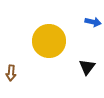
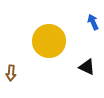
blue arrow: rotated 126 degrees counterclockwise
black triangle: rotated 42 degrees counterclockwise
